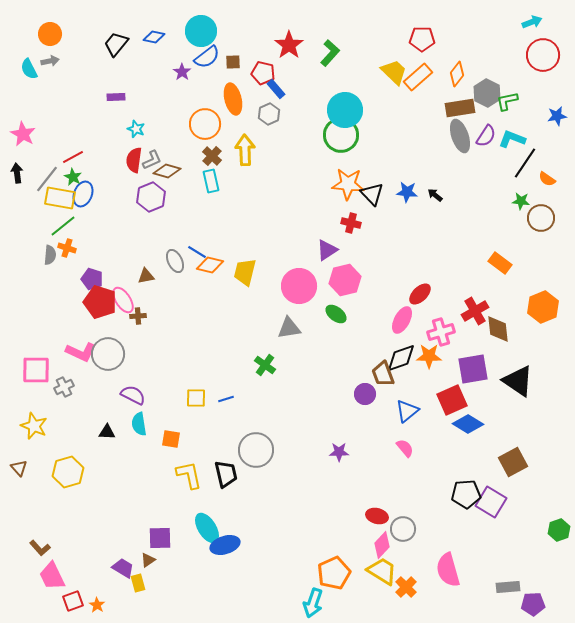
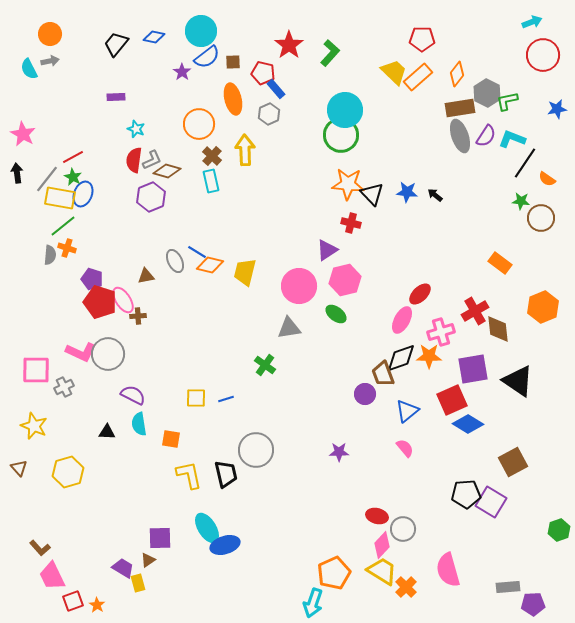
blue star at (557, 116): moved 7 px up
orange circle at (205, 124): moved 6 px left
